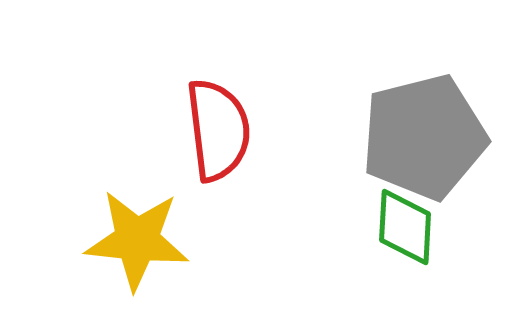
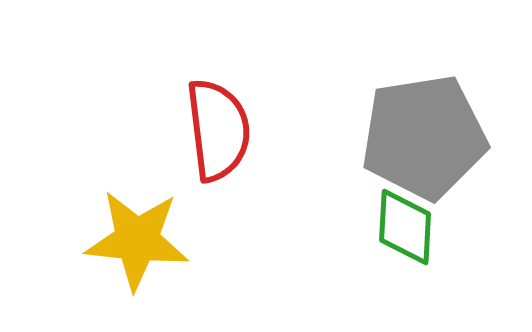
gray pentagon: rotated 5 degrees clockwise
